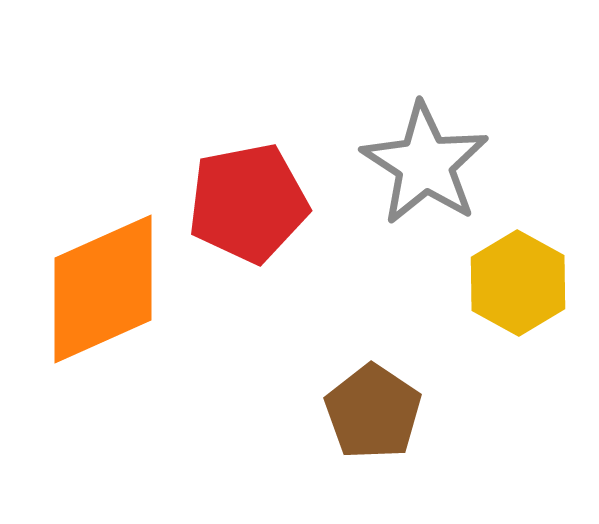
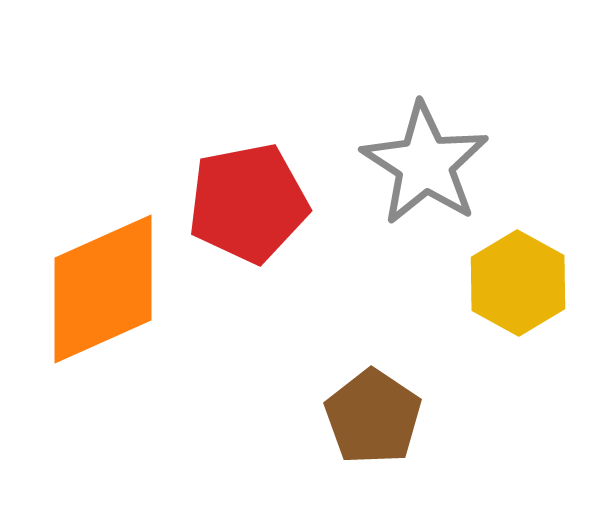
brown pentagon: moved 5 px down
